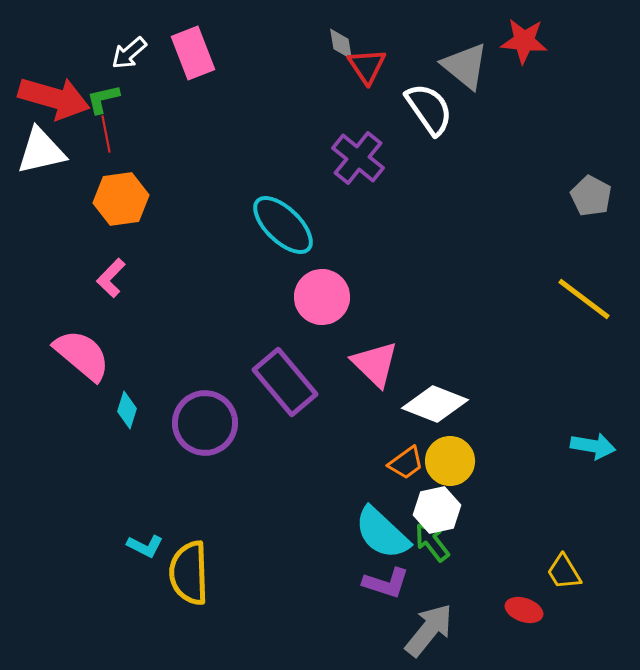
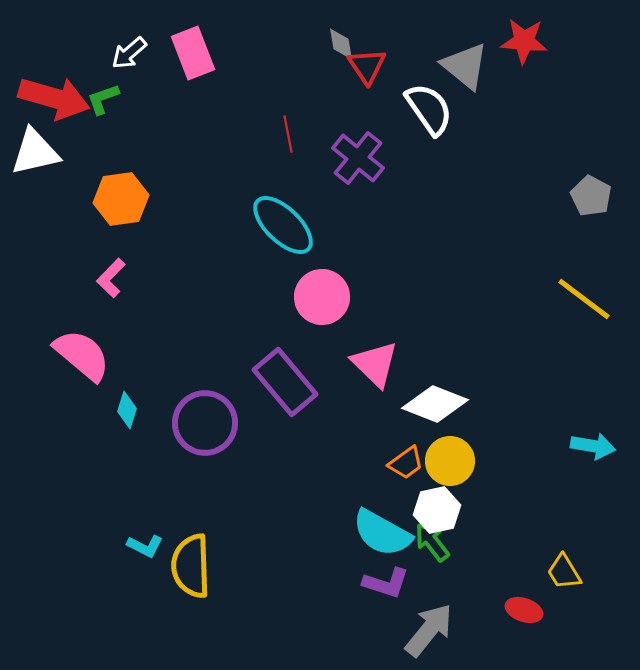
green L-shape: rotated 6 degrees counterclockwise
red line: moved 182 px right
white triangle: moved 6 px left, 1 px down
cyan semicircle: rotated 14 degrees counterclockwise
yellow semicircle: moved 2 px right, 7 px up
